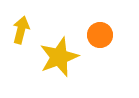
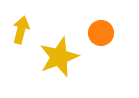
orange circle: moved 1 px right, 2 px up
